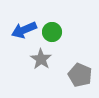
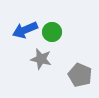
blue arrow: moved 1 px right
gray star: rotated 20 degrees counterclockwise
